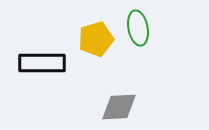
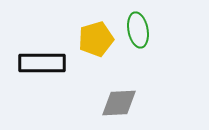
green ellipse: moved 2 px down
gray diamond: moved 4 px up
